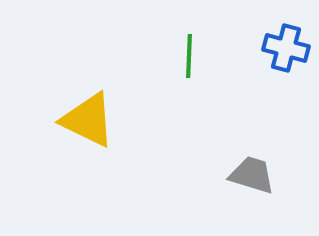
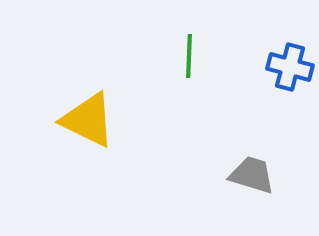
blue cross: moved 4 px right, 19 px down
